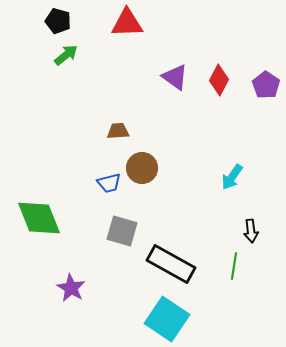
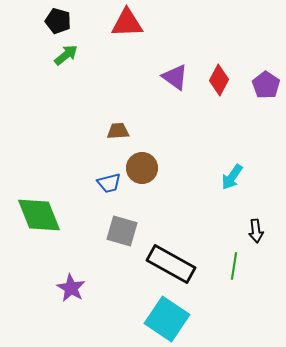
green diamond: moved 3 px up
black arrow: moved 5 px right
